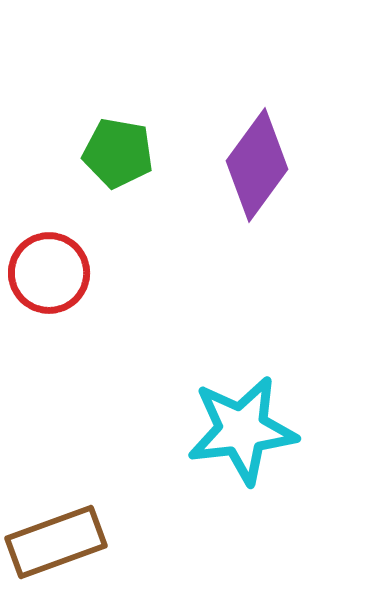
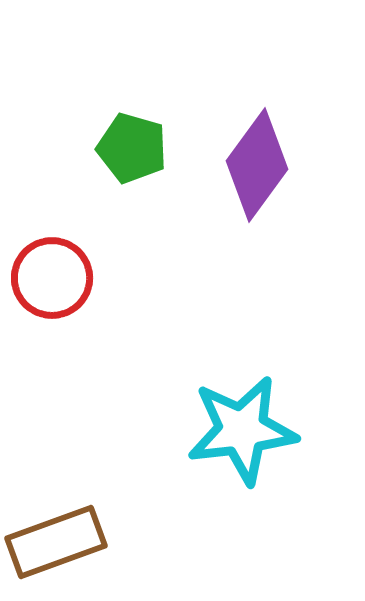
green pentagon: moved 14 px right, 5 px up; rotated 6 degrees clockwise
red circle: moved 3 px right, 5 px down
